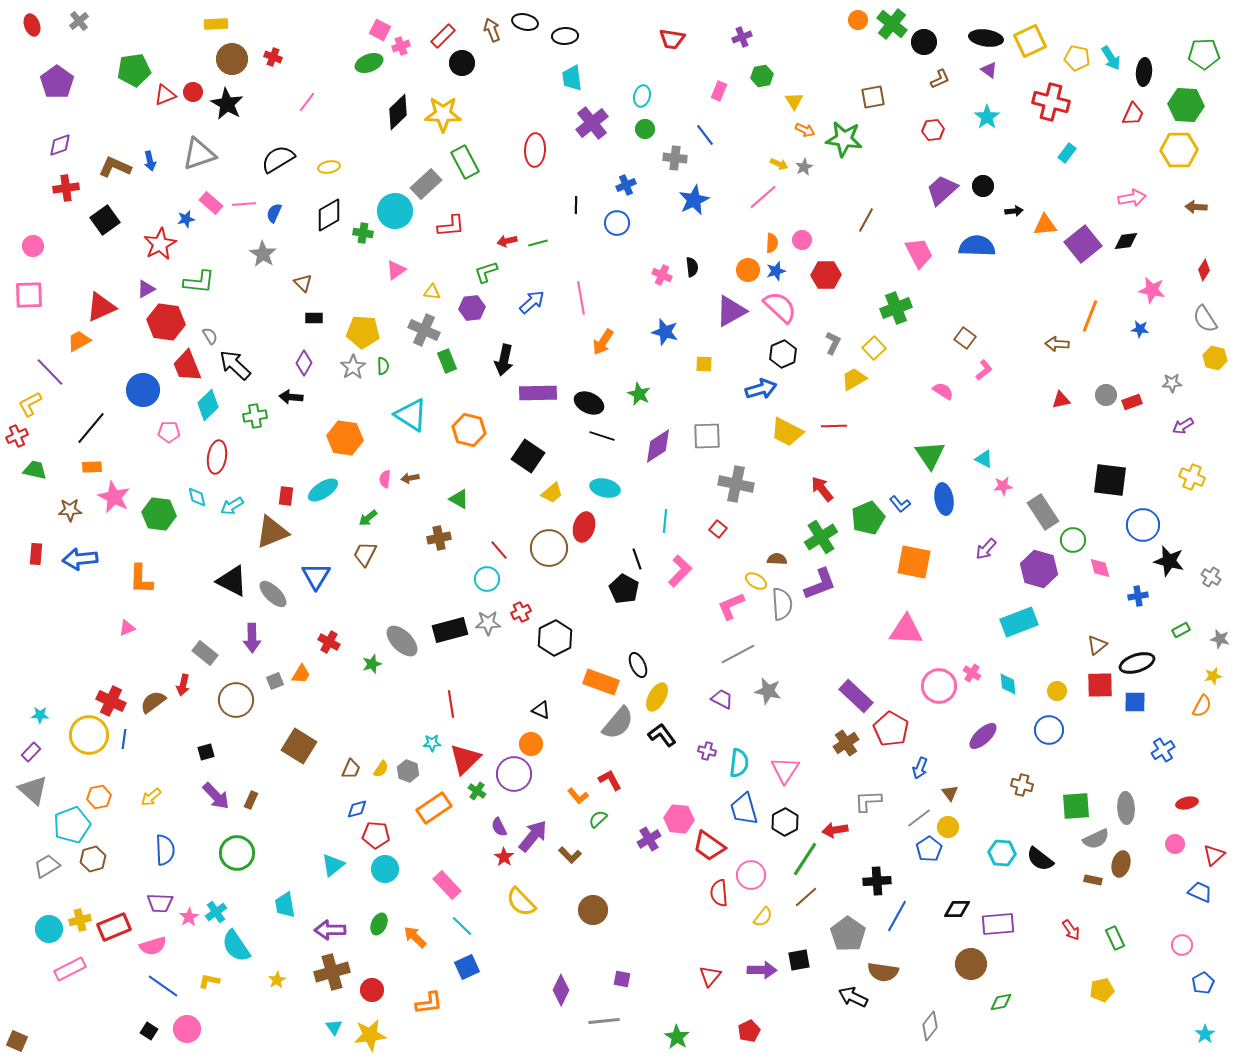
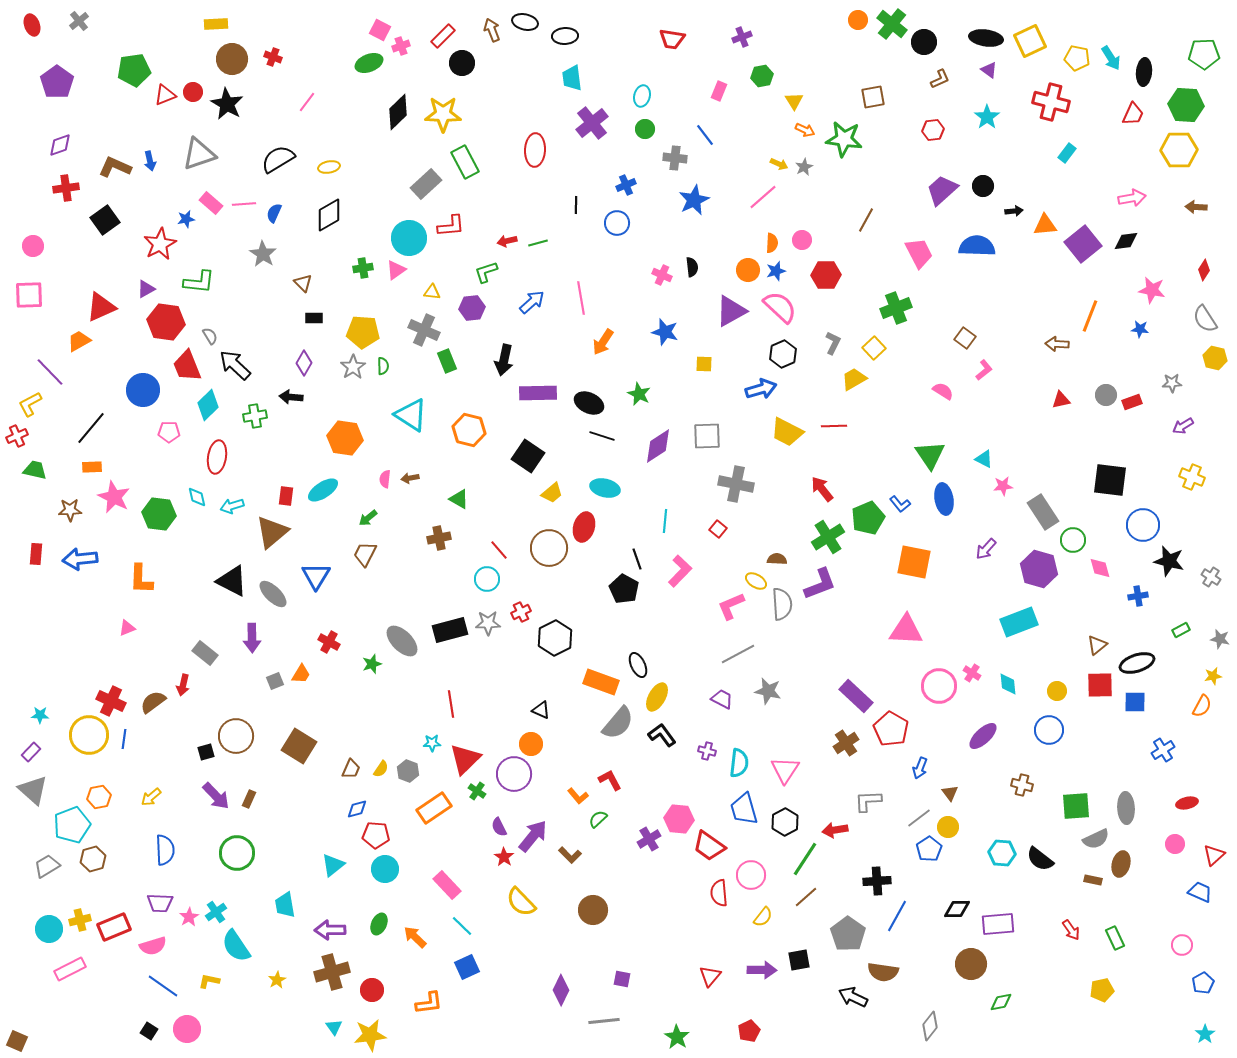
cyan circle at (395, 211): moved 14 px right, 27 px down
green cross at (363, 233): moved 35 px down; rotated 18 degrees counterclockwise
cyan arrow at (232, 506): rotated 15 degrees clockwise
brown triangle at (272, 532): rotated 18 degrees counterclockwise
green cross at (821, 537): moved 7 px right
brown circle at (236, 700): moved 36 px down
brown rectangle at (251, 800): moved 2 px left, 1 px up
